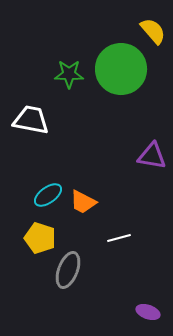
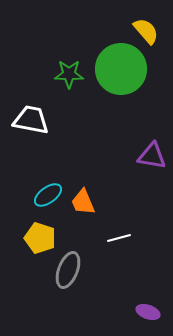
yellow semicircle: moved 7 px left
orange trapezoid: rotated 40 degrees clockwise
